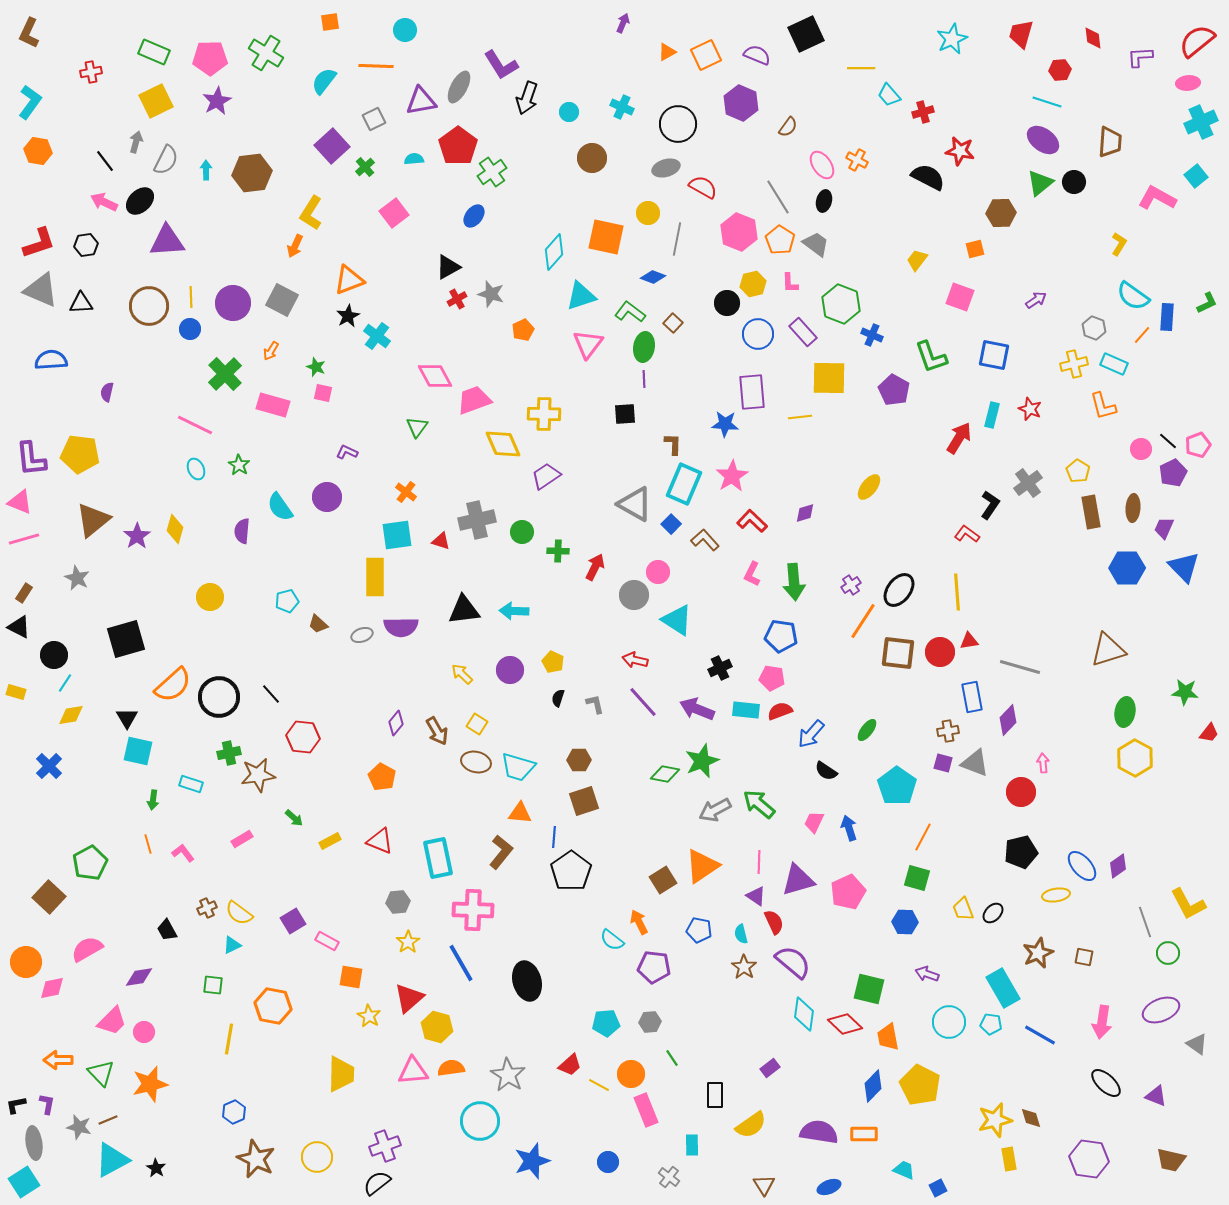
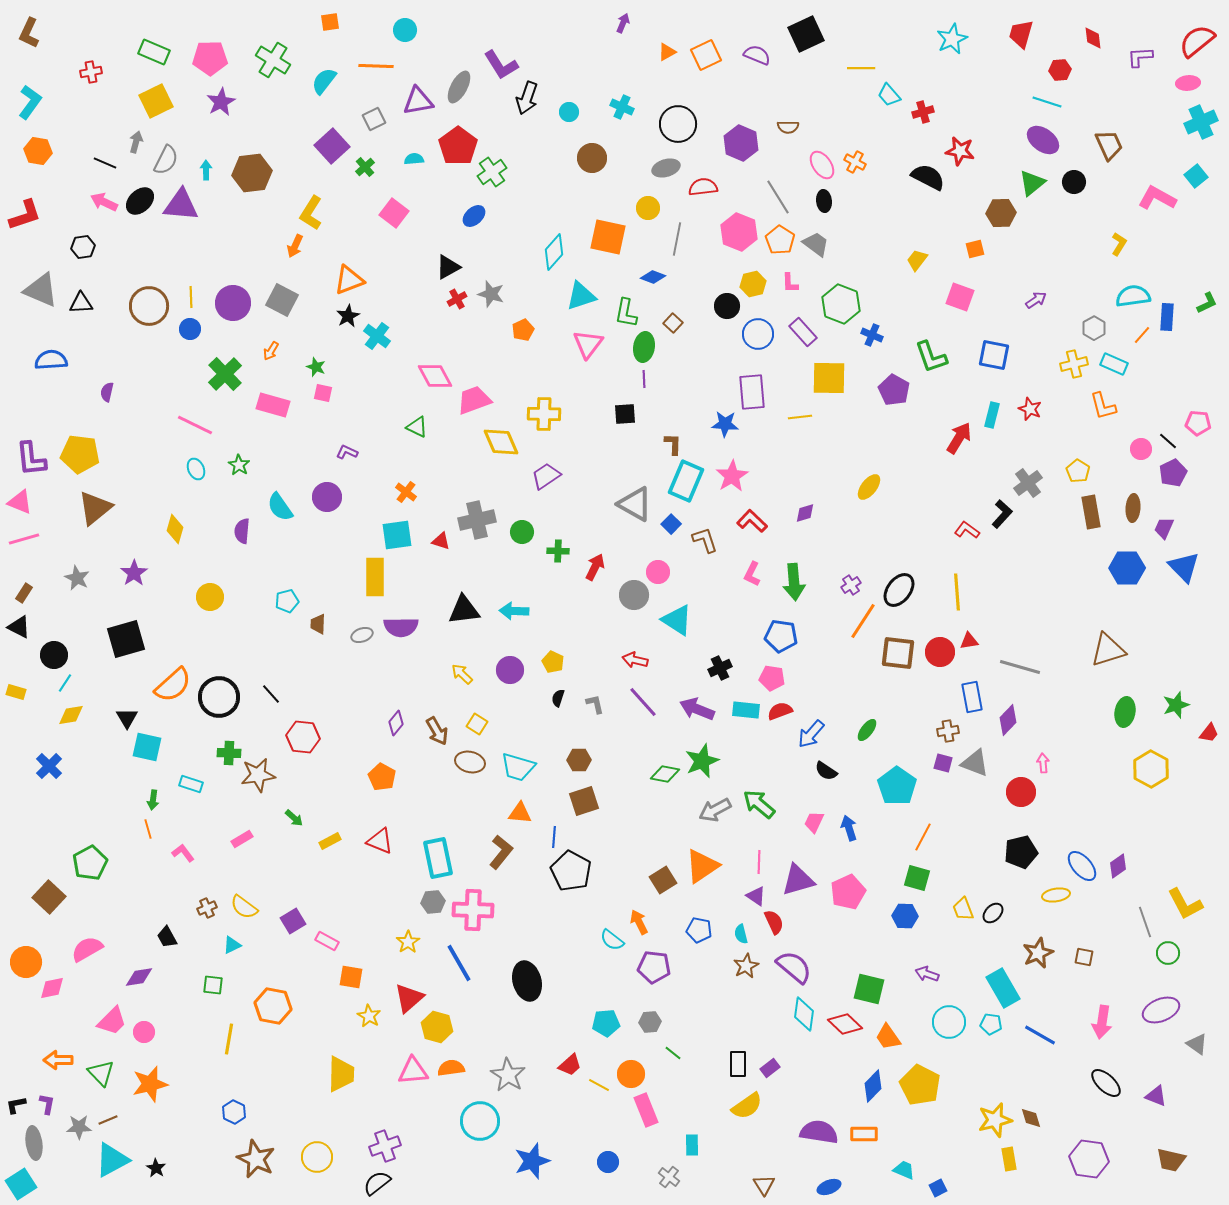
green cross at (266, 53): moved 7 px right, 7 px down
purple star at (217, 101): moved 4 px right, 1 px down
purple triangle at (421, 101): moved 3 px left
purple hexagon at (741, 103): moved 40 px down
brown semicircle at (788, 127): rotated 55 degrees clockwise
brown trapezoid at (1110, 142): moved 1 px left, 3 px down; rotated 28 degrees counterclockwise
orange cross at (857, 160): moved 2 px left, 2 px down
black line at (105, 161): moved 2 px down; rotated 30 degrees counterclockwise
green triangle at (1040, 183): moved 8 px left
red semicircle at (703, 187): rotated 36 degrees counterclockwise
black ellipse at (824, 201): rotated 20 degrees counterclockwise
pink square at (394, 213): rotated 16 degrees counterclockwise
yellow circle at (648, 213): moved 5 px up
blue ellipse at (474, 216): rotated 10 degrees clockwise
orange square at (606, 237): moved 2 px right
purple triangle at (167, 241): moved 14 px right, 36 px up; rotated 9 degrees clockwise
red L-shape at (39, 243): moved 14 px left, 28 px up
black hexagon at (86, 245): moved 3 px left, 2 px down
cyan semicircle at (1133, 296): rotated 136 degrees clockwise
black circle at (727, 303): moved 3 px down
green L-shape at (630, 312): moved 4 px left, 1 px down; rotated 116 degrees counterclockwise
gray hexagon at (1094, 328): rotated 10 degrees clockwise
green triangle at (417, 427): rotated 40 degrees counterclockwise
yellow diamond at (503, 444): moved 2 px left, 2 px up
pink pentagon at (1198, 445): moved 22 px up; rotated 25 degrees clockwise
cyan rectangle at (684, 484): moved 2 px right, 3 px up
black L-shape at (990, 505): moved 12 px right, 9 px down; rotated 8 degrees clockwise
brown triangle at (93, 520): moved 2 px right, 12 px up
red L-shape at (967, 534): moved 4 px up
purple star at (137, 536): moved 3 px left, 37 px down
brown L-shape at (705, 540): rotated 24 degrees clockwise
brown trapezoid at (318, 624): rotated 50 degrees clockwise
green star at (1185, 692): moved 9 px left, 13 px down; rotated 24 degrees counterclockwise
cyan square at (138, 751): moved 9 px right, 4 px up
green cross at (229, 753): rotated 15 degrees clockwise
yellow hexagon at (1135, 758): moved 16 px right, 11 px down
brown ellipse at (476, 762): moved 6 px left
orange line at (148, 844): moved 15 px up
black pentagon at (571, 871): rotated 9 degrees counterclockwise
gray hexagon at (398, 902): moved 35 px right
yellow L-shape at (1188, 904): moved 3 px left
yellow semicircle at (239, 913): moved 5 px right, 6 px up
blue hexagon at (905, 922): moved 6 px up
black trapezoid at (167, 930): moved 7 px down
purple semicircle at (793, 962): moved 1 px right, 5 px down
blue line at (461, 963): moved 2 px left
brown star at (744, 967): moved 2 px right, 1 px up; rotated 10 degrees clockwise
orange trapezoid at (888, 1037): rotated 24 degrees counterclockwise
green line at (672, 1058): moved 1 px right, 5 px up; rotated 18 degrees counterclockwise
black rectangle at (715, 1095): moved 23 px right, 31 px up
blue hexagon at (234, 1112): rotated 10 degrees counterclockwise
yellow semicircle at (751, 1125): moved 4 px left, 19 px up
gray star at (79, 1127): rotated 15 degrees counterclockwise
cyan square at (24, 1182): moved 3 px left, 2 px down
